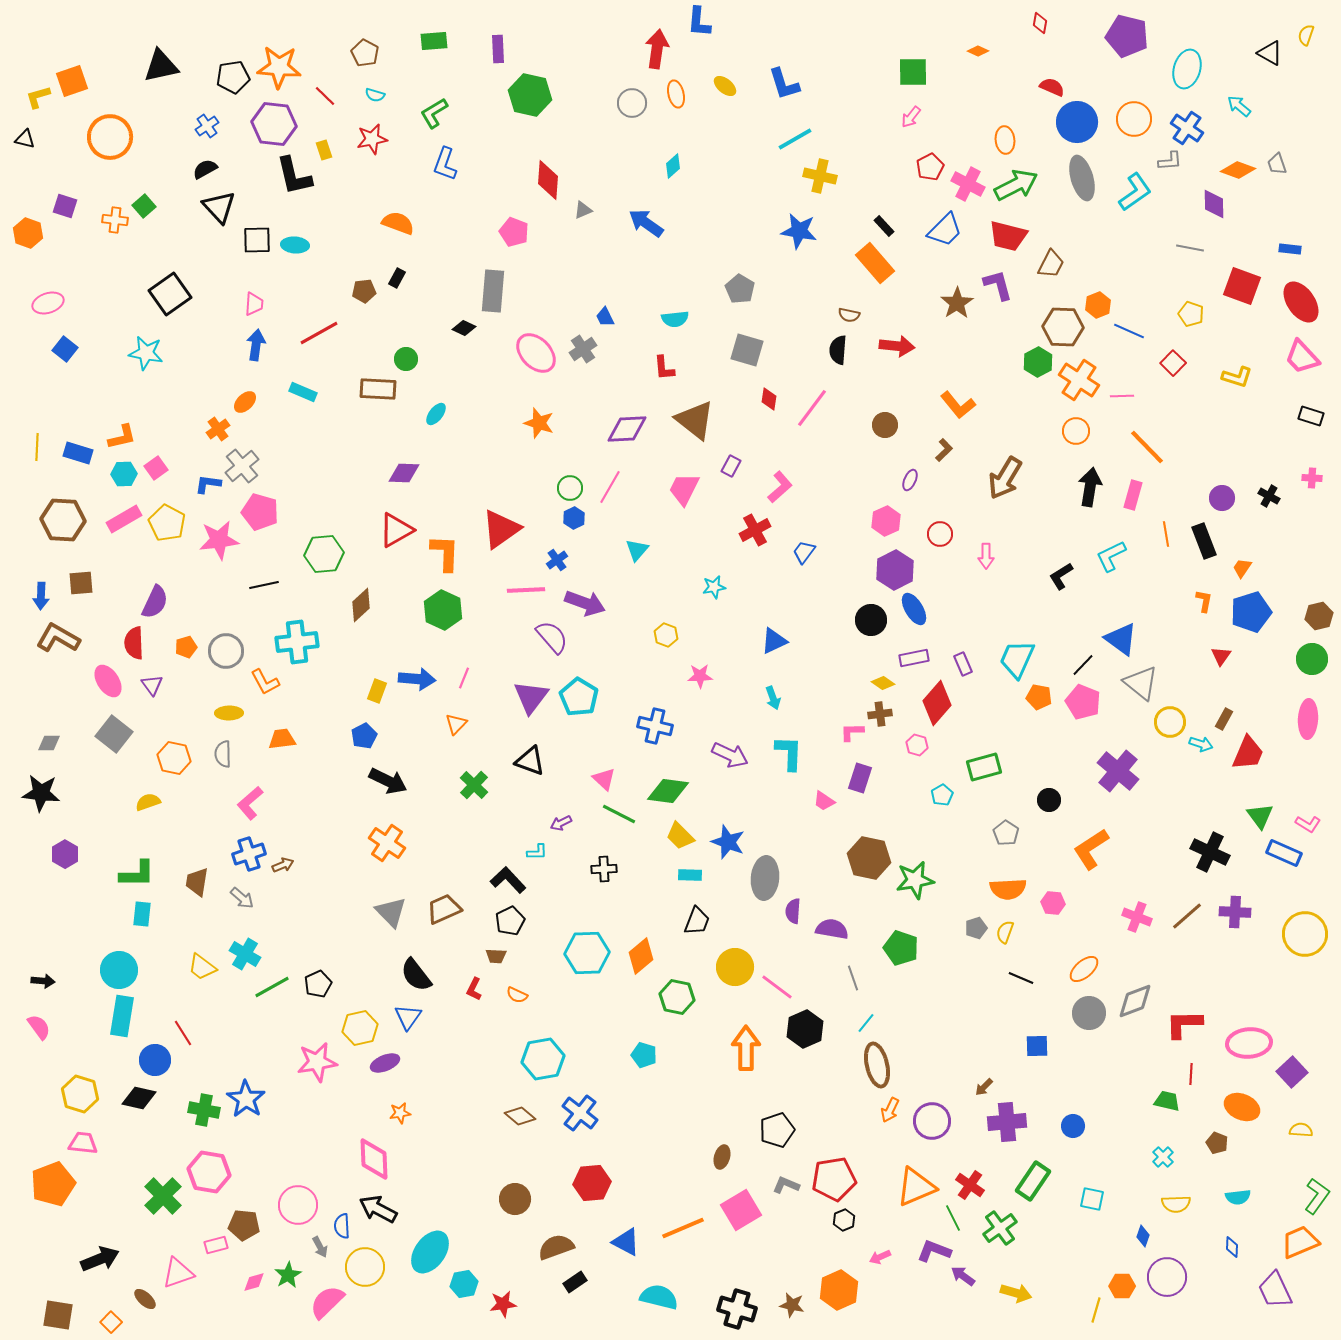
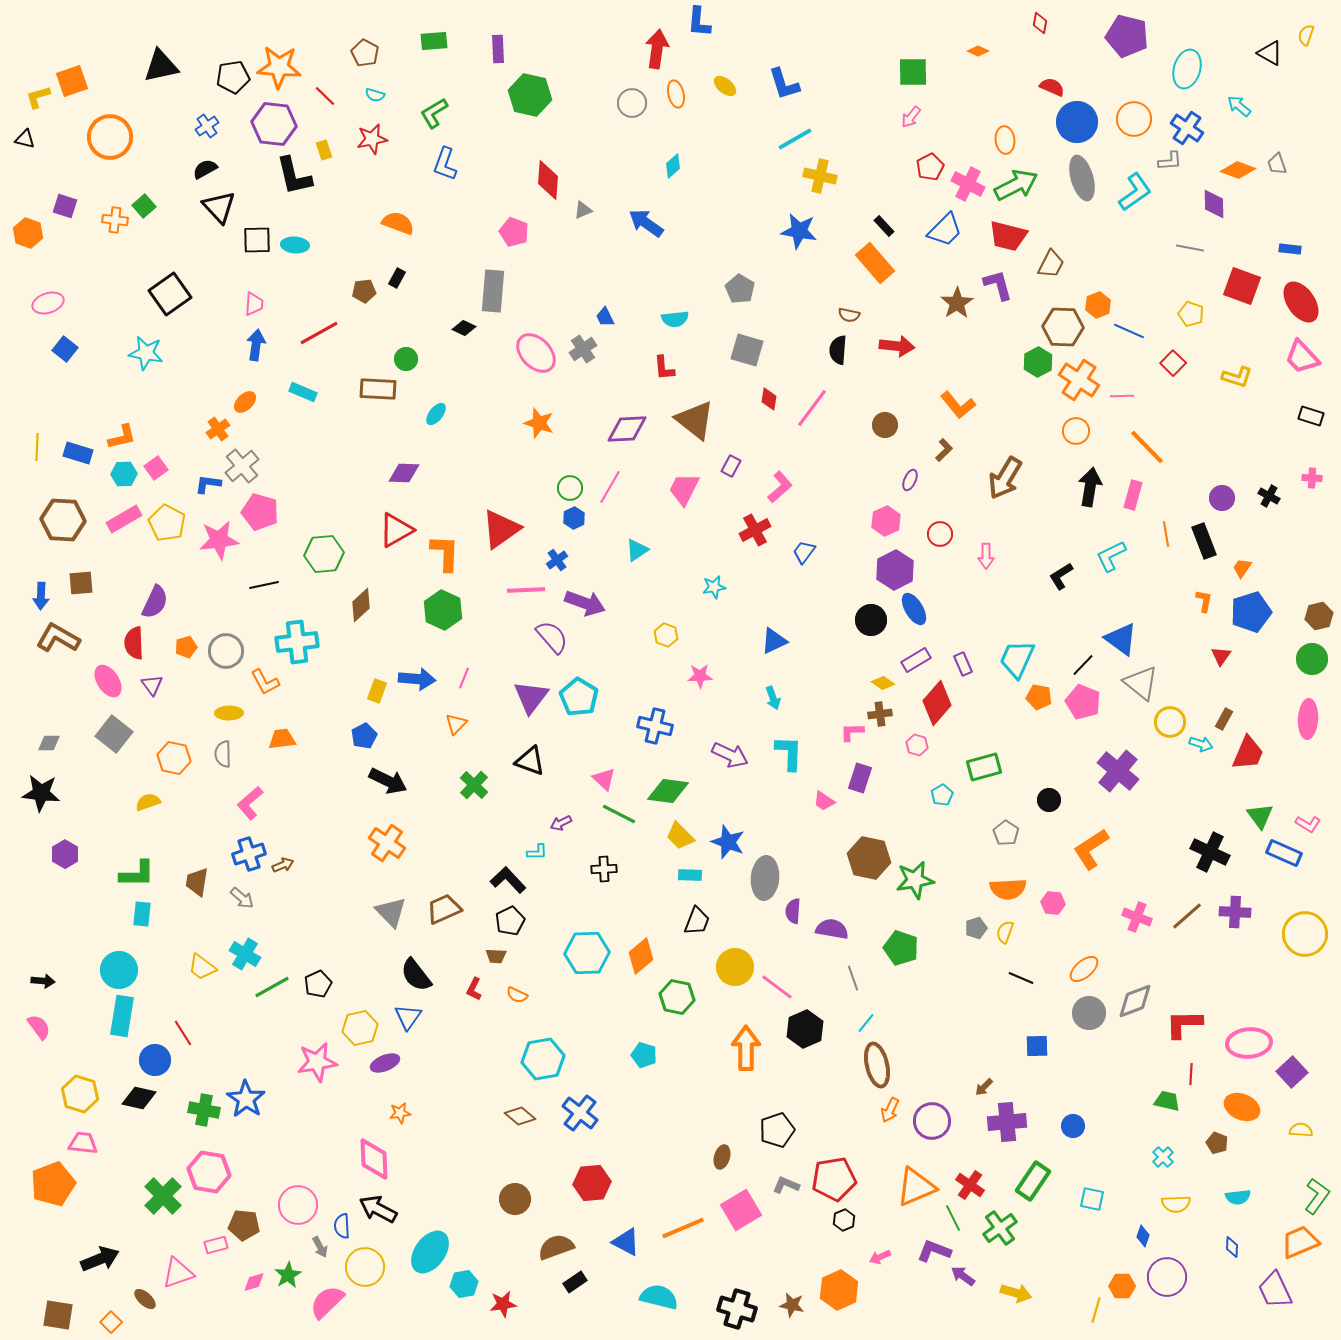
cyan triangle at (637, 550): rotated 15 degrees clockwise
purple rectangle at (914, 658): moved 2 px right, 2 px down; rotated 20 degrees counterclockwise
